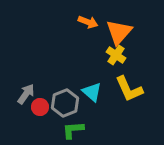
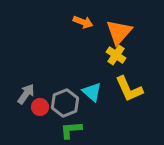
orange arrow: moved 5 px left
green L-shape: moved 2 px left
